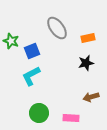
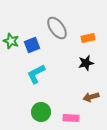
blue square: moved 6 px up
cyan L-shape: moved 5 px right, 2 px up
green circle: moved 2 px right, 1 px up
